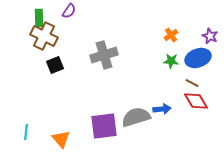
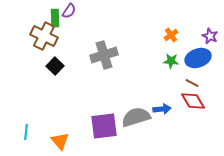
green rectangle: moved 16 px right
black square: moved 1 px down; rotated 24 degrees counterclockwise
red diamond: moved 3 px left
orange triangle: moved 1 px left, 2 px down
